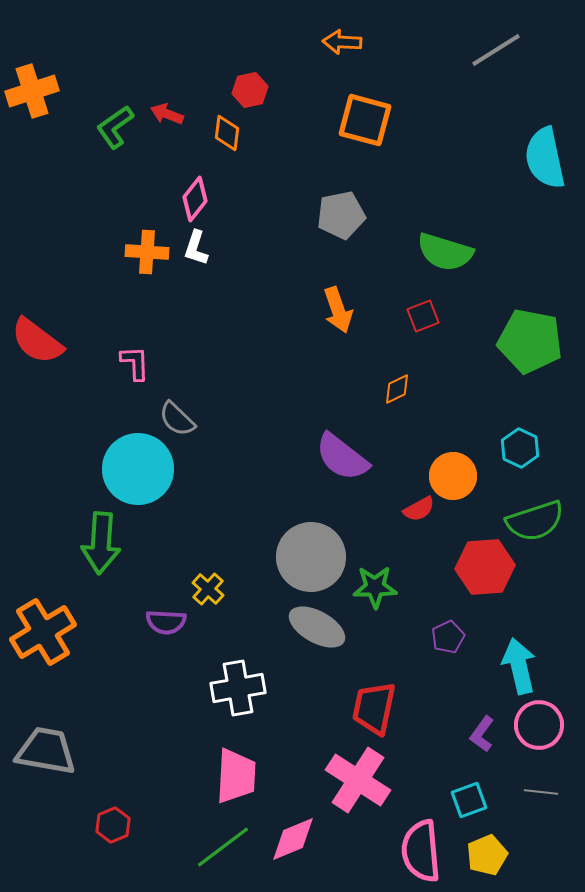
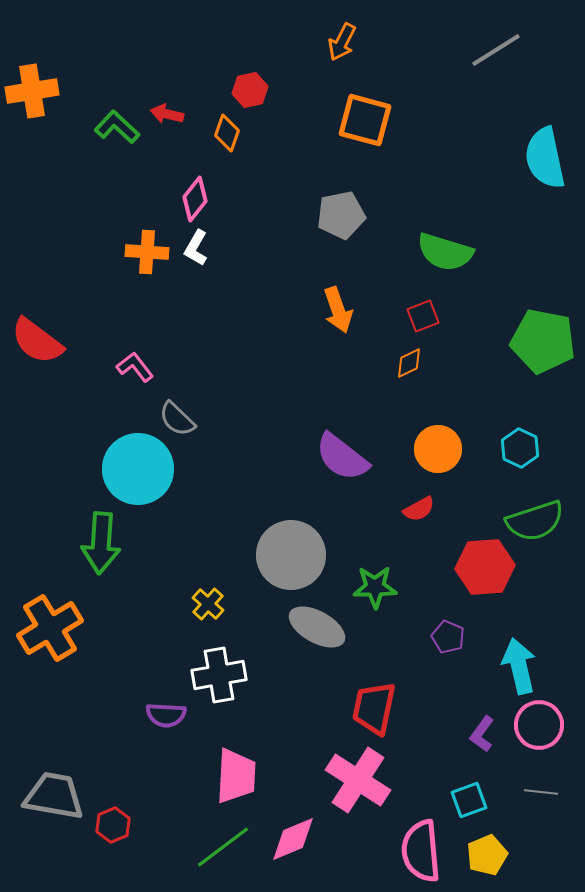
orange arrow at (342, 42): rotated 66 degrees counterclockwise
orange cross at (32, 91): rotated 9 degrees clockwise
red arrow at (167, 114): rotated 8 degrees counterclockwise
green L-shape at (115, 127): moved 2 px right; rotated 78 degrees clockwise
orange diamond at (227, 133): rotated 12 degrees clockwise
white L-shape at (196, 248): rotated 12 degrees clockwise
green pentagon at (530, 341): moved 13 px right
pink L-shape at (135, 363): moved 4 px down; rotated 36 degrees counterclockwise
orange diamond at (397, 389): moved 12 px right, 26 px up
orange circle at (453, 476): moved 15 px left, 27 px up
gray circle at (311, 557): moved 20 px left, 2 px up
yellow cross at (208, 589): moved 15 px down
purple semicircle at (166, 622): moved 93 px down
orange cross at (43, 632): moved 7 px right, 4 px up
purple pentagon at (448, 637): rotated 24 degrees counterclockwise
white cross at (238, 688): moved 19 px left, 13 px up
gray trapezoid at (46, 751): moved 8 px right, 45 px down
